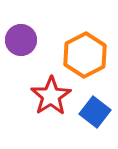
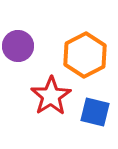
purple circle: moved 3 px left, 6 px down
blue square: rotated 24 degrees counterclockwise
